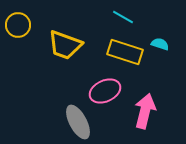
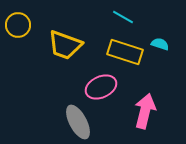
pink ellipse: moved 4 px left, 4 px up
